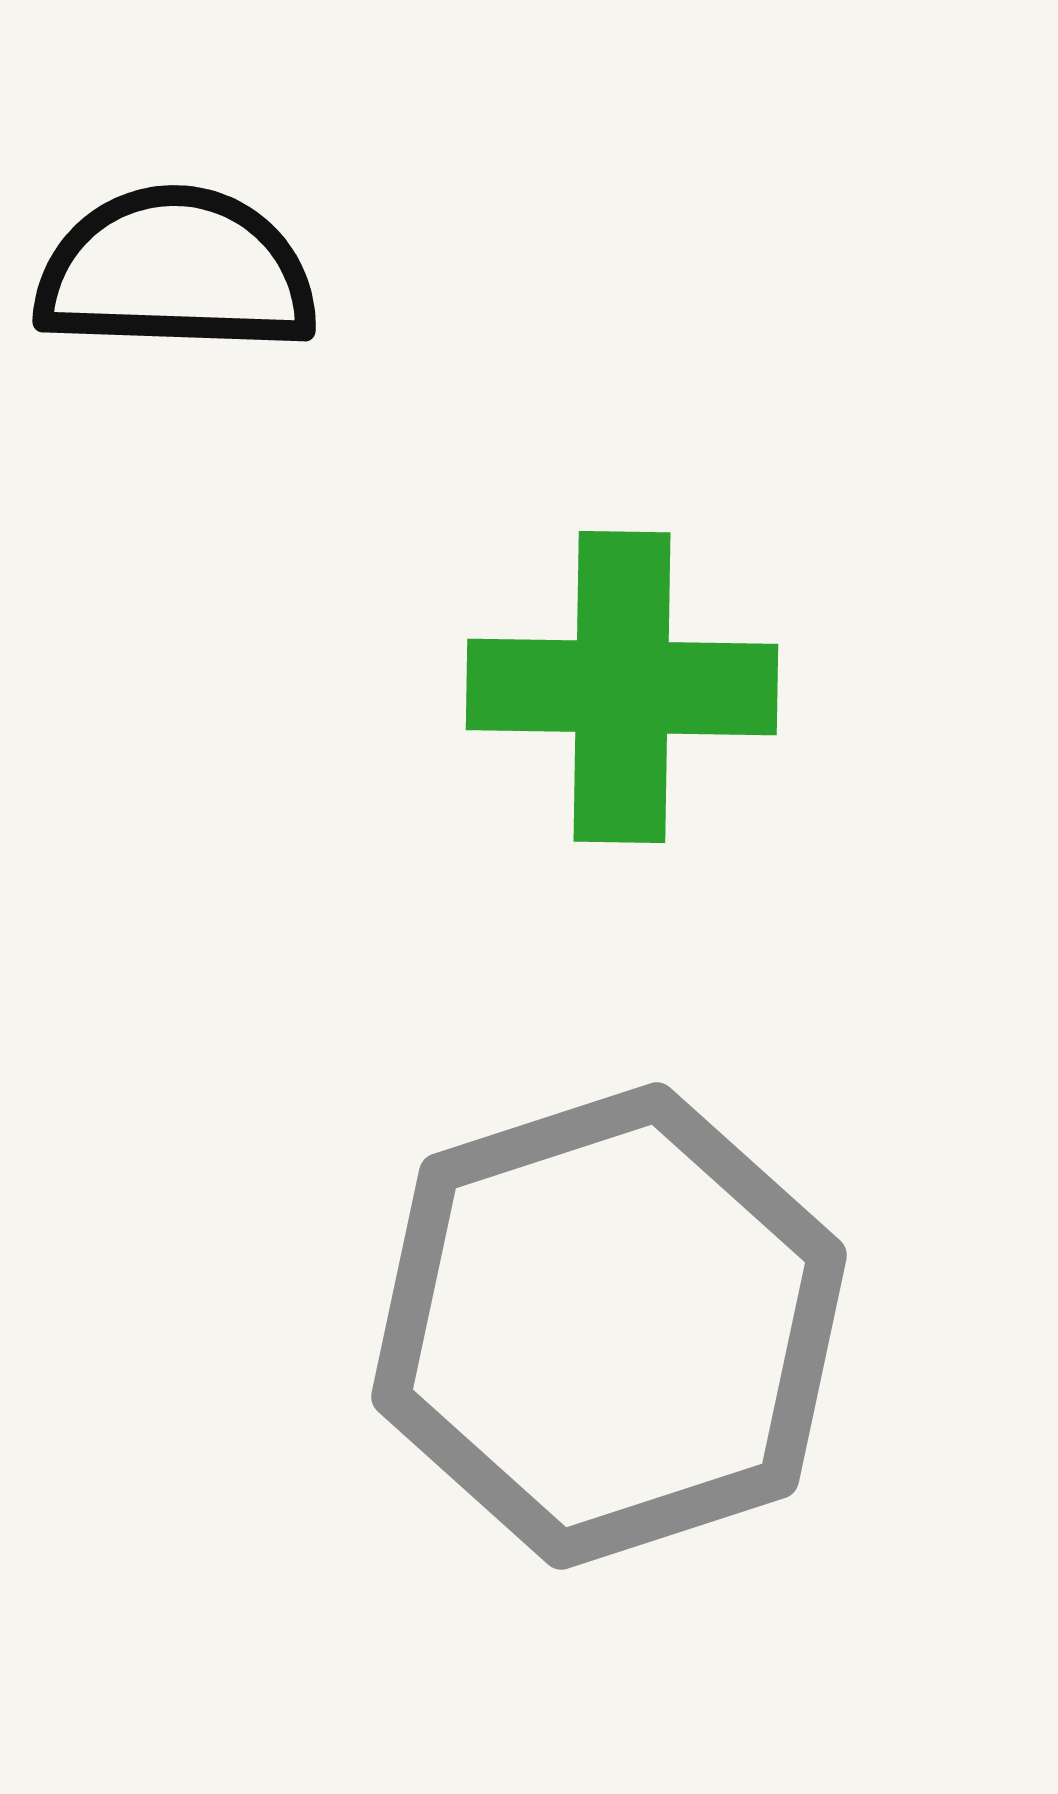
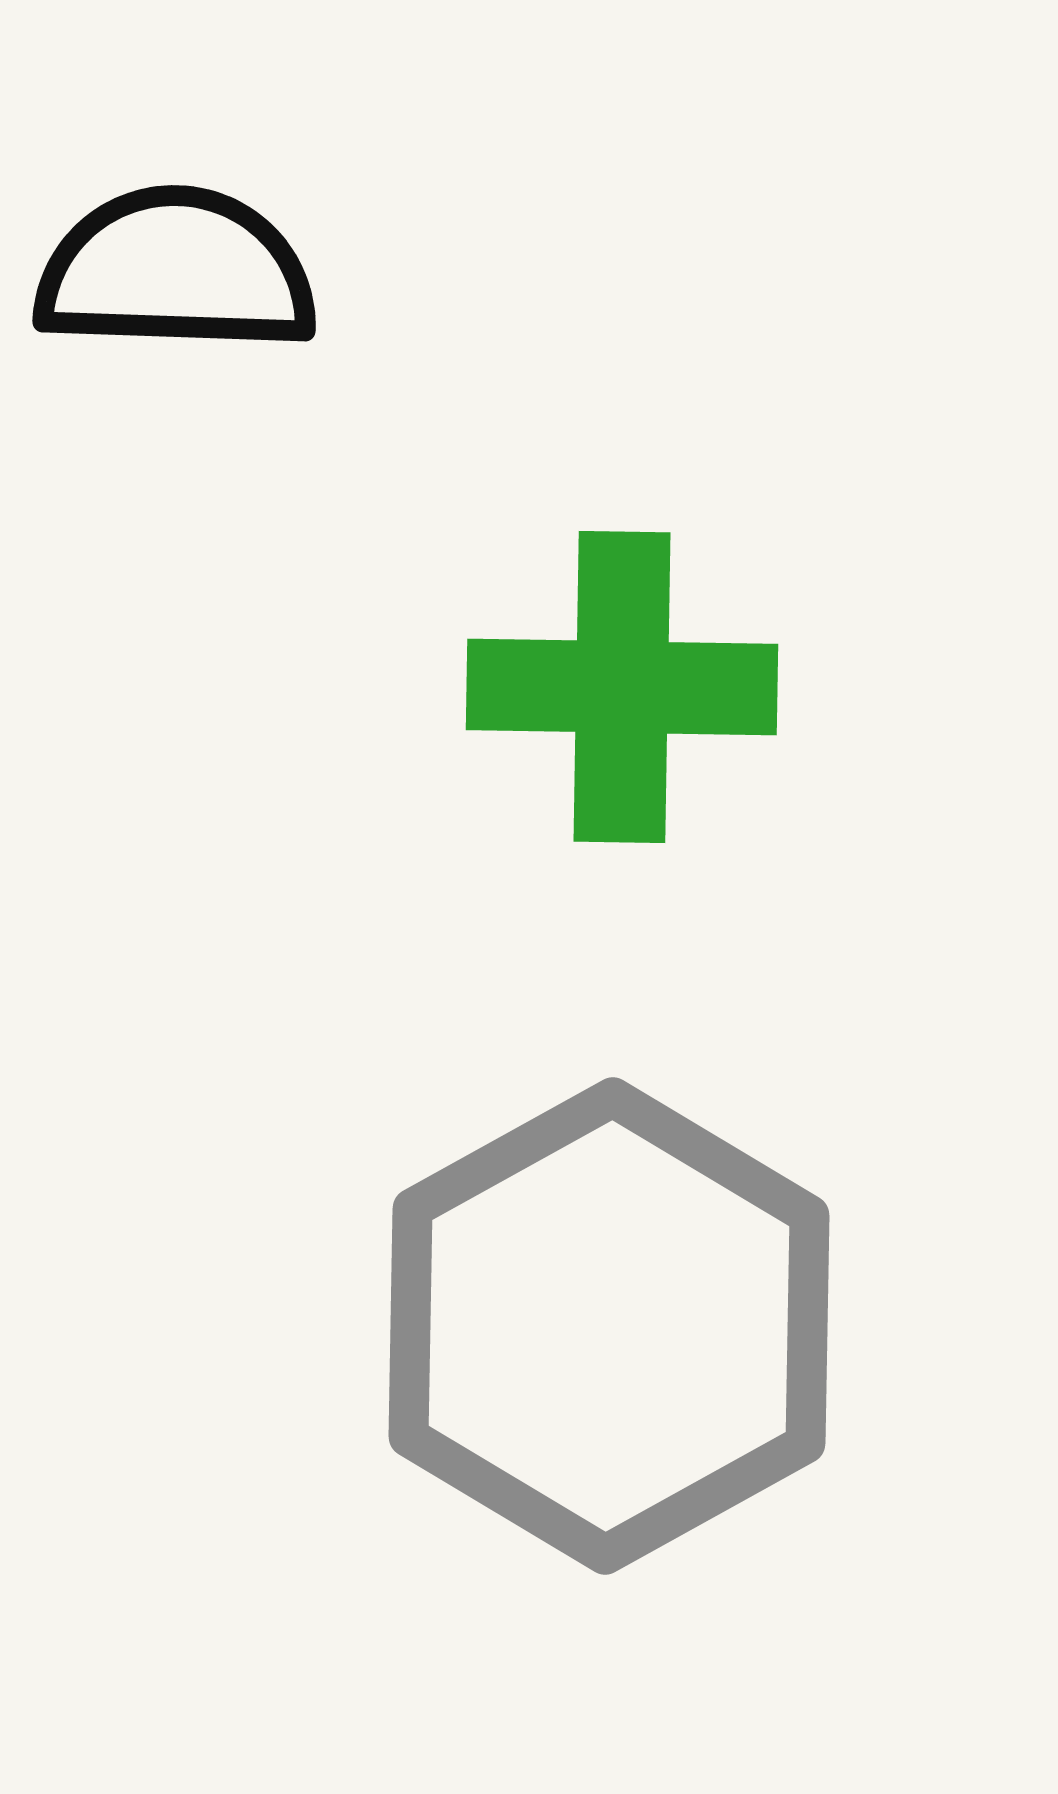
gray hexagon: rotated 11 degrees counterclockwise
